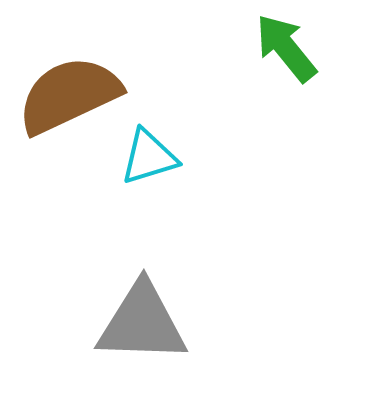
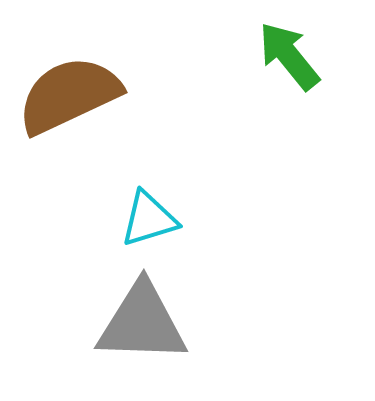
green arrow: moved 3 px right, 8 px down
cyan triangle: moved 62 px down
